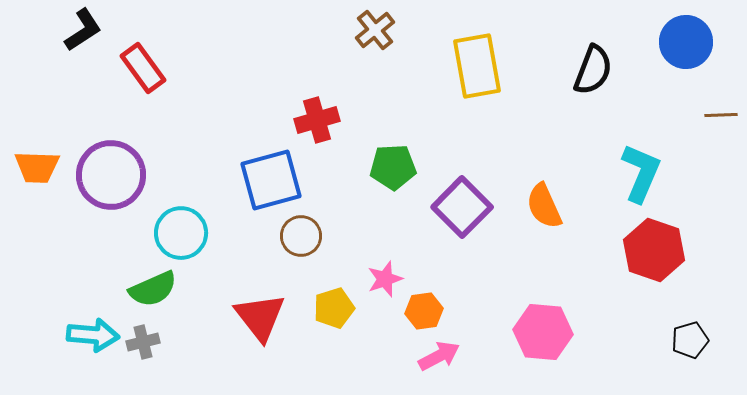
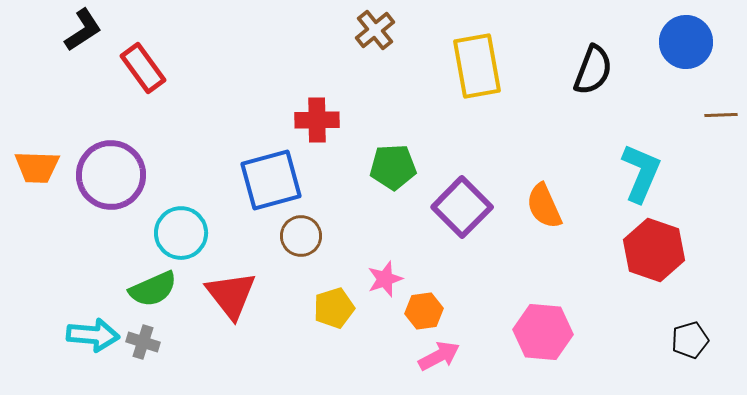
red cross: rotated 15 degrees clockwise
red triangle: moved 29 px left, 22 px up
gray cross: rotated 32 degrees clockwise
